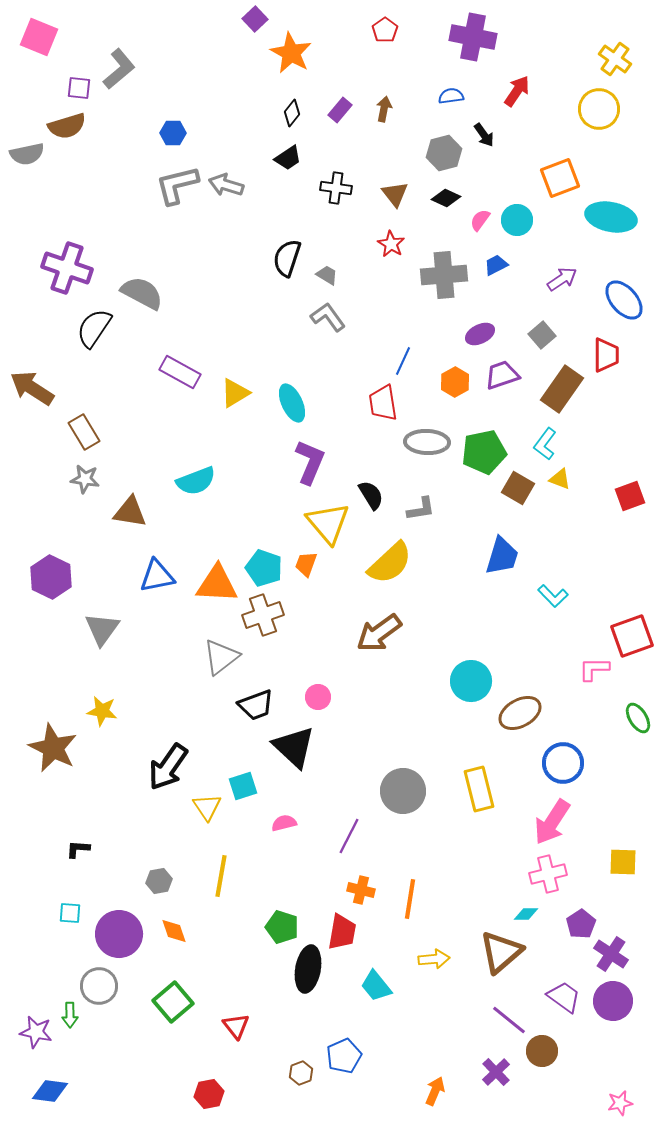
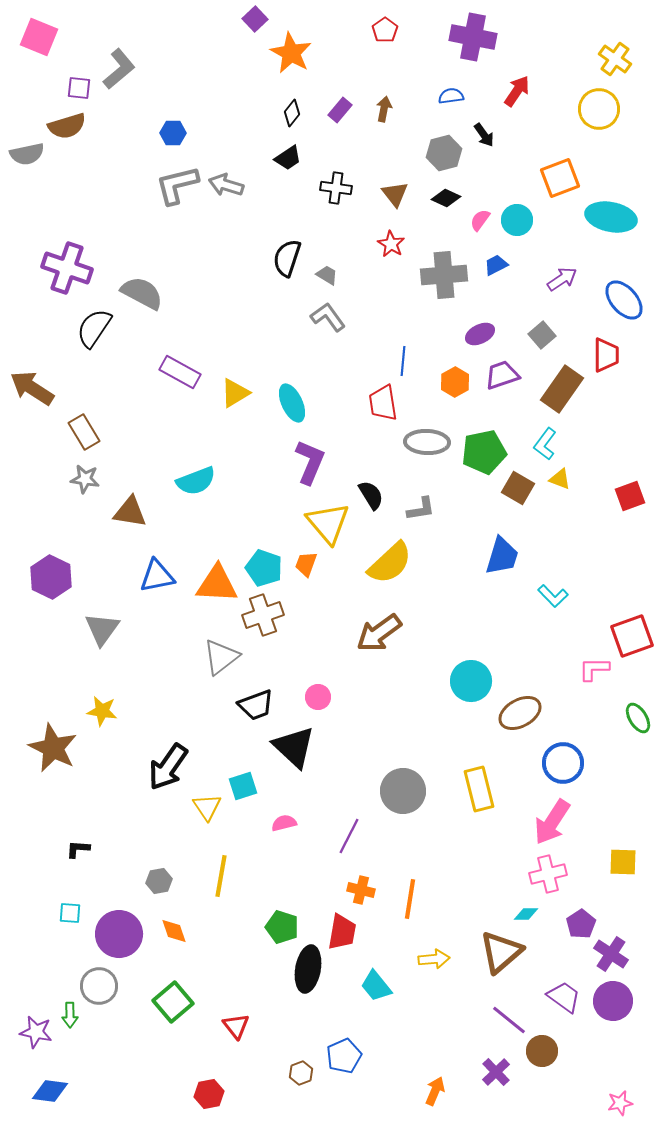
blue line at (403, 361): rotated 20 degrees counterclockwise
